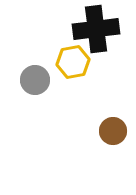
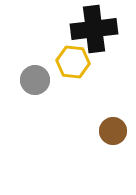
black cross: moved 2 px left
yellow hexagon: rotated 16 degrees clockwise
